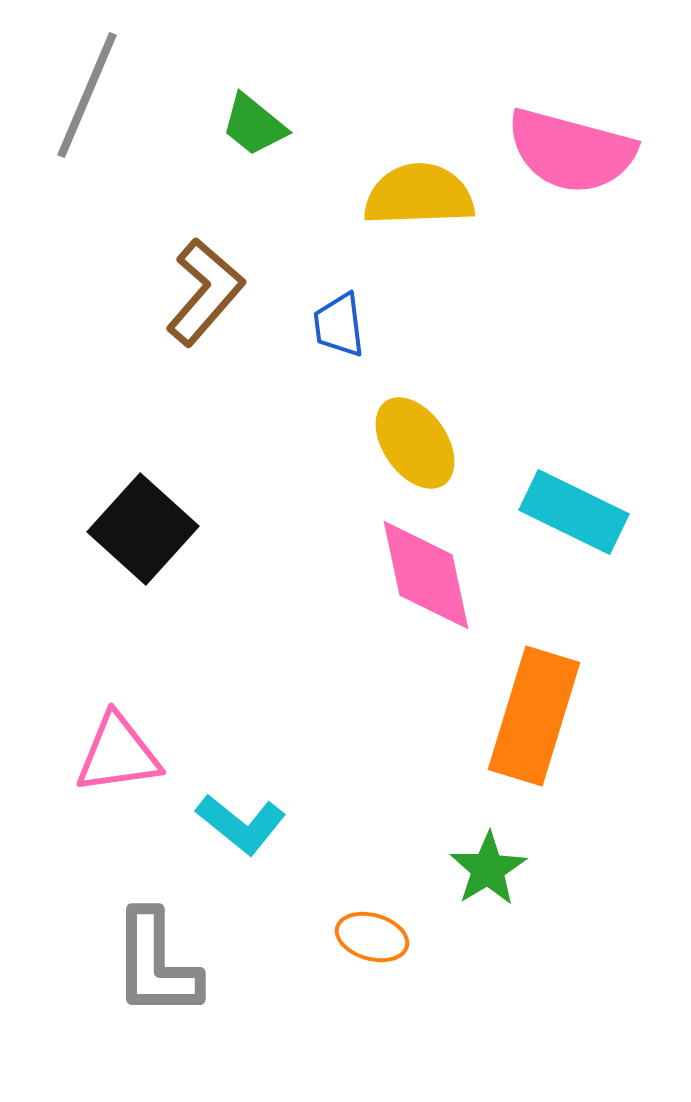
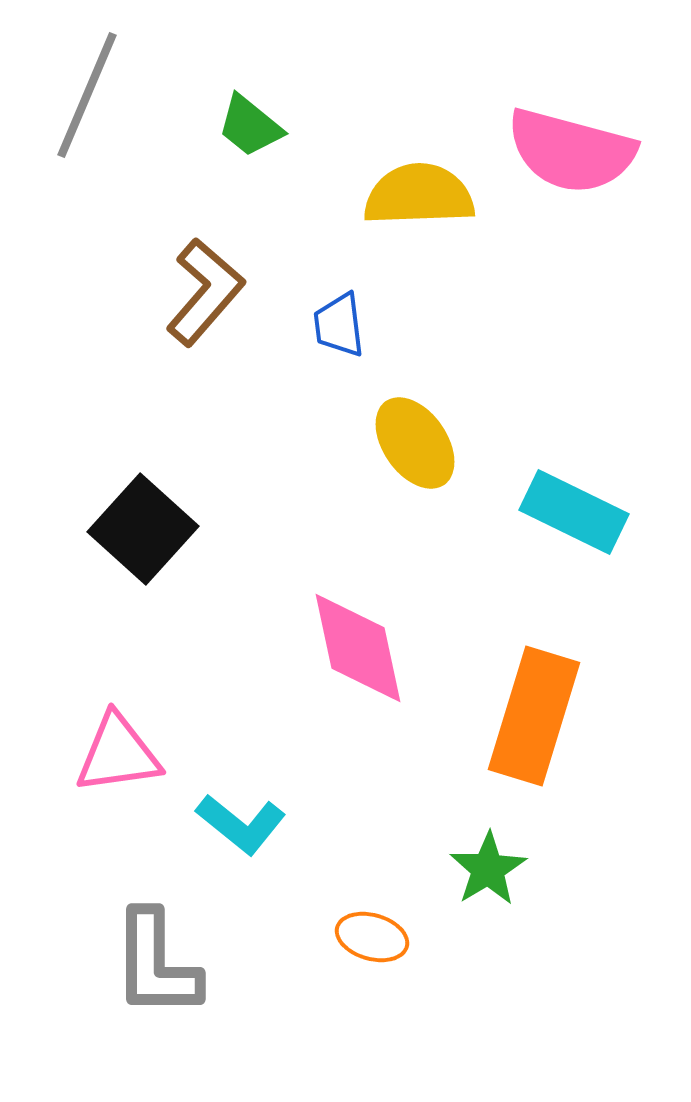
green trapezoid: moved 4 px left, 1 px down
pink diamond: moved 68 px left, 73 px down
